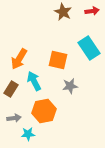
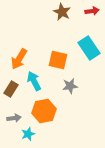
brown star: moved 1 px left
cyan star: rotated 16 degrees counterclockwise
